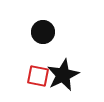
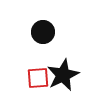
red square: moved 2 px down; rotated 15 degrees counterclockwise
